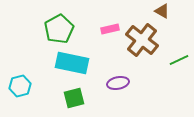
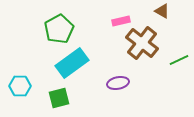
pink rectangle: moved 11 px right, 8 px up
brown cross: moved 3 px down
cyan rectangle: rotated 48 degrees counterclockwise
cyan hexagon: rotated 15 degrees clockwise
green square: moved 15 px left
